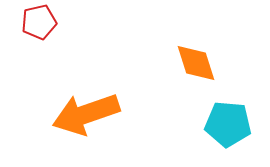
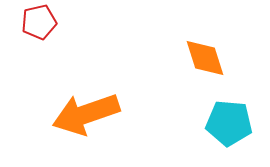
orange diamond: moved 9 px right, 5 px up
cyan pentagon: moved 1 px right, 1 px up
